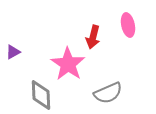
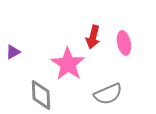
pink ellipse: moved 4 px left, 18 px down
gray semicircle: moved 1 px down
